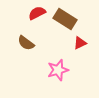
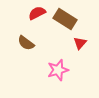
red triangle: rotated 24 degrees counterclockwise
